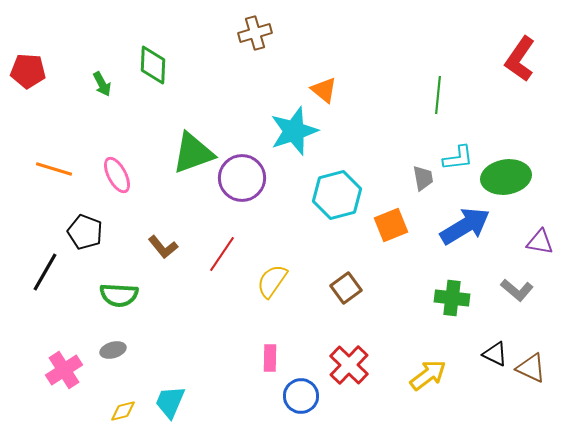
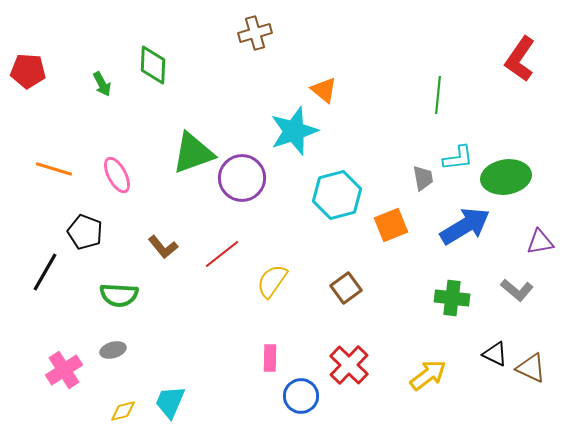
purple triangle: rotated 20 degrees counterclockwise
red line: rotated 18 degrees clockwise
